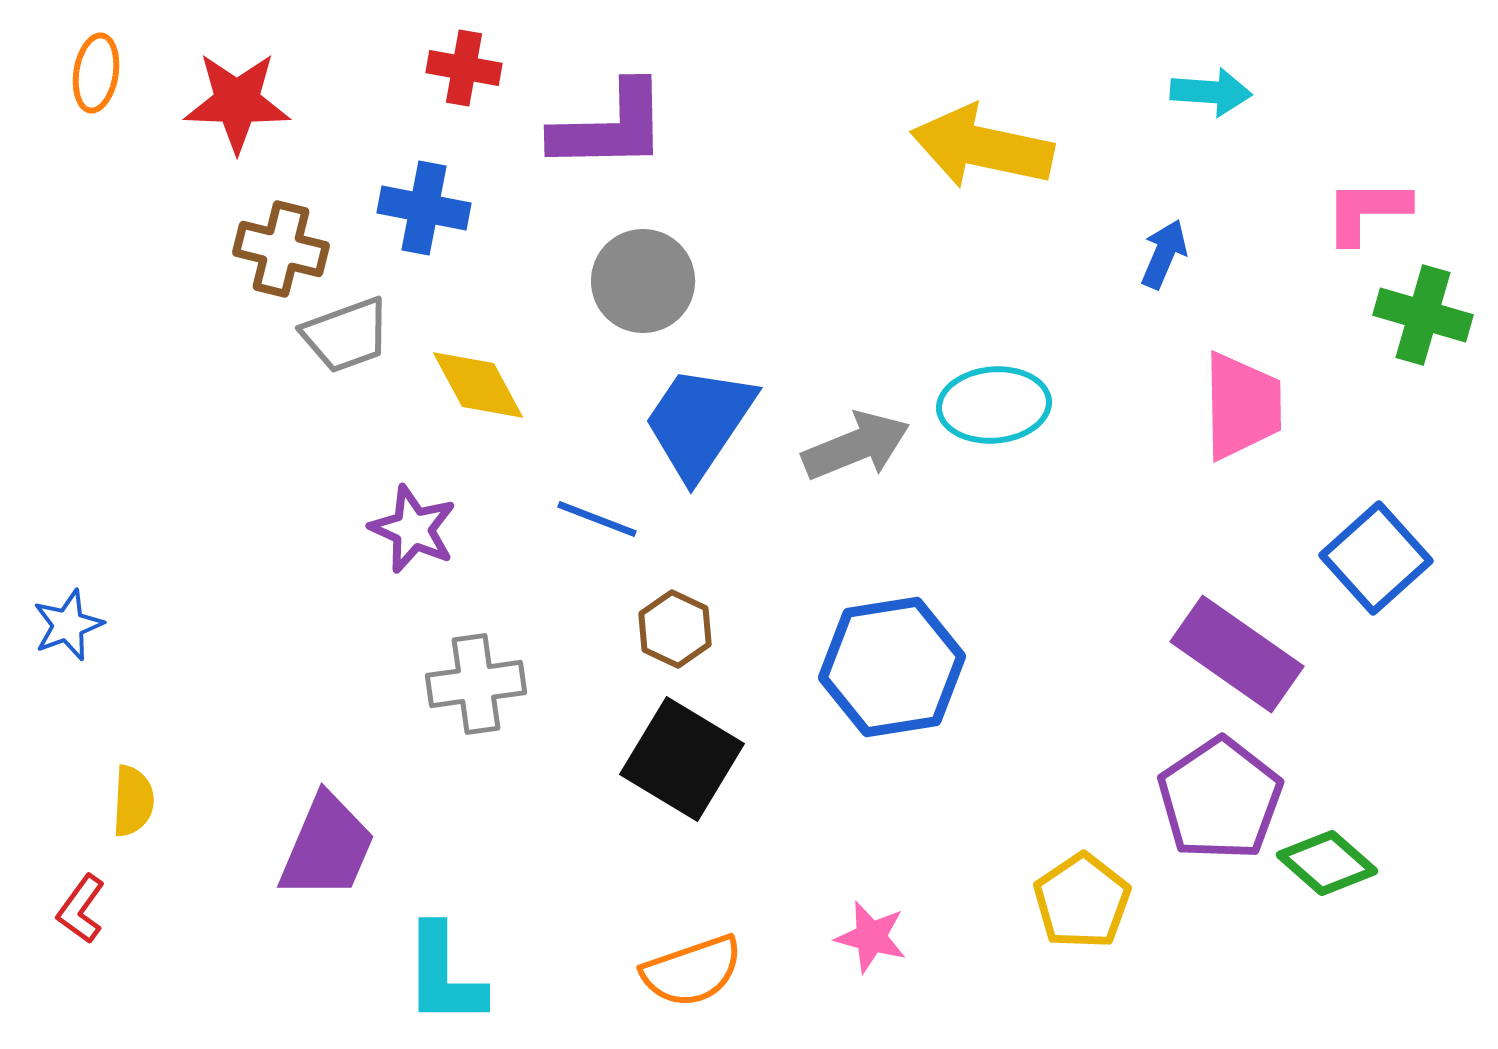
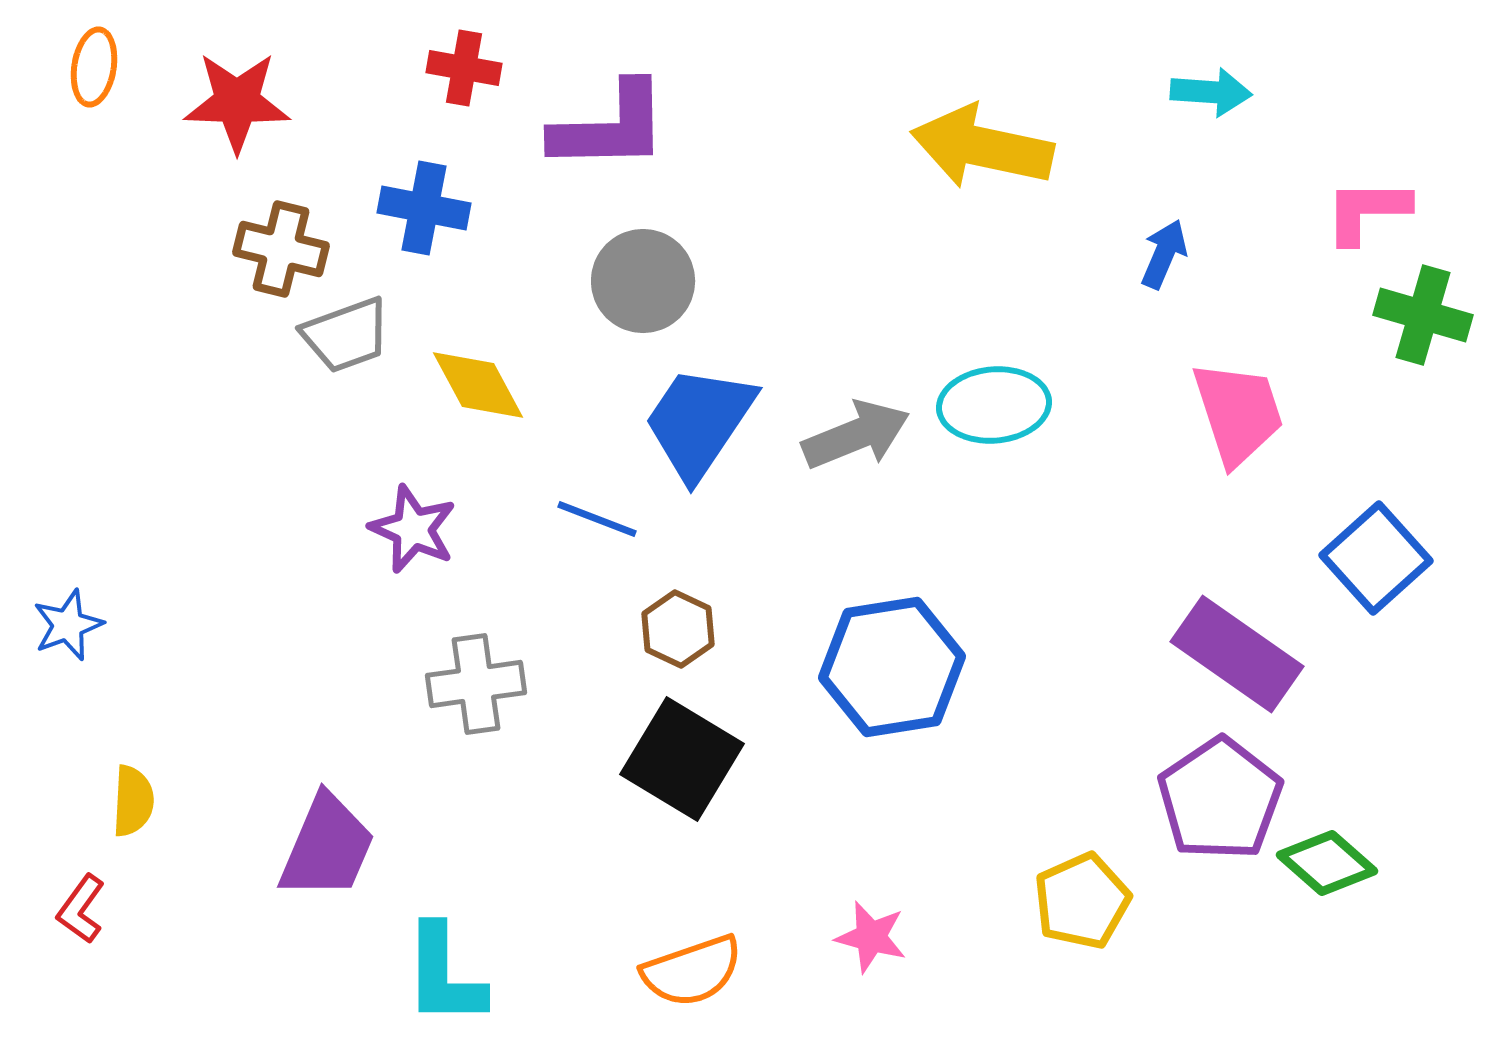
orange ellipse: moved 2 px left, 6 px up
pink trapezoid: moved 4 px left, 7 px down; rotated 17 degrees counterclockwise
gray arrow: moved 11 px up
brown hexagon: moved 3 px right
yellow pentagon: rotated 10 degrees clockwise
